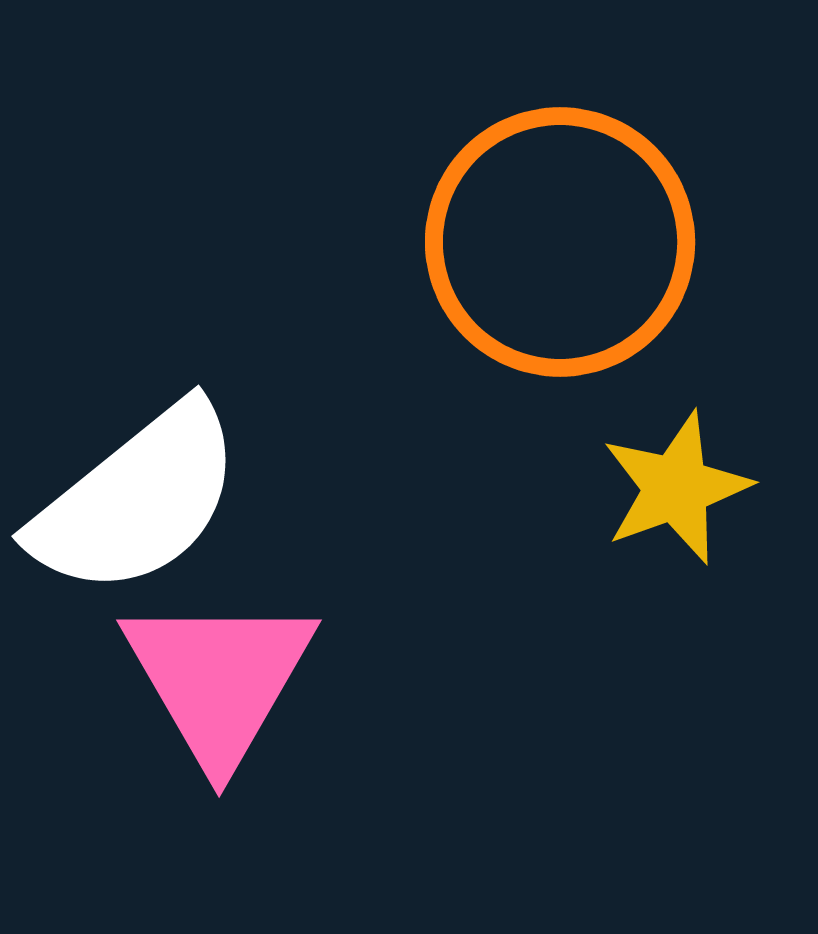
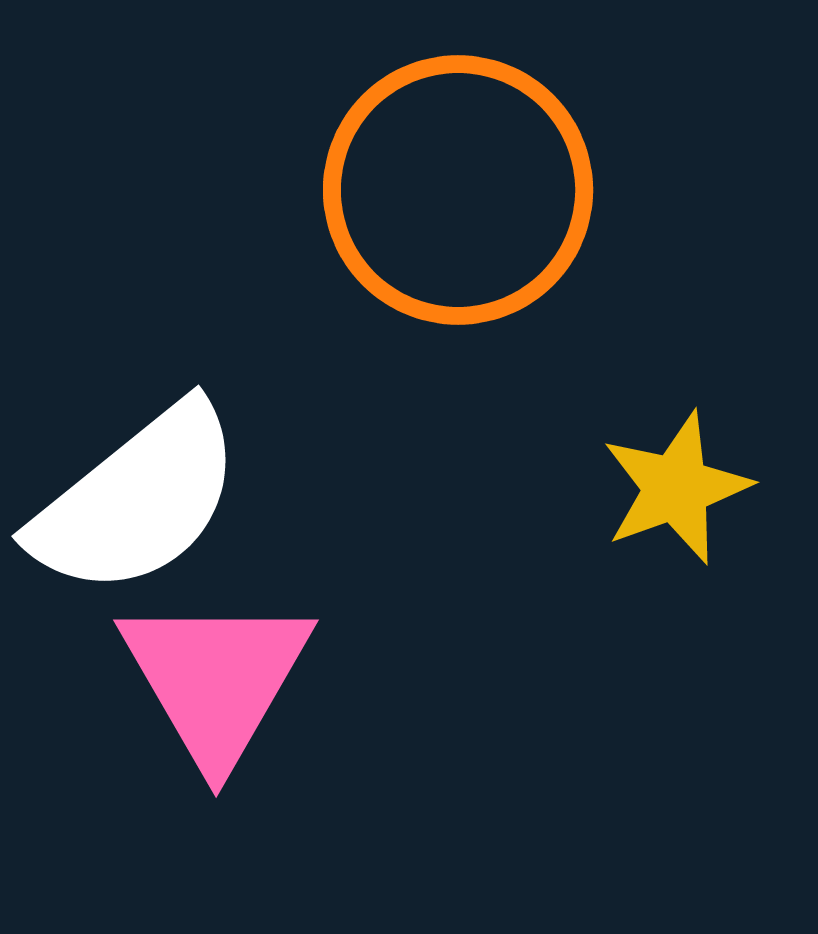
orange circle: moved 102 px left, 52 px up
pink triangle: moved 3 px left
